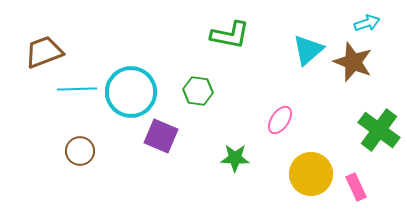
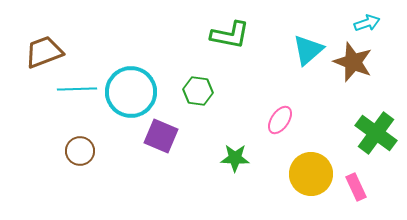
green cross: moved 3 px left, 3 px down
